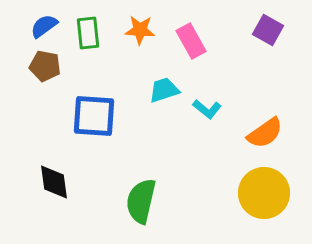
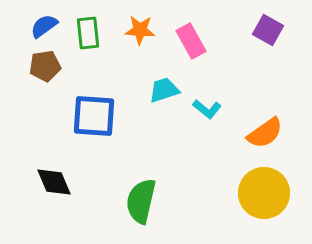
brown pentagon: rotated 20 degrees counterclockwise
black diamond: rotated 15 degrees counterclockwise
